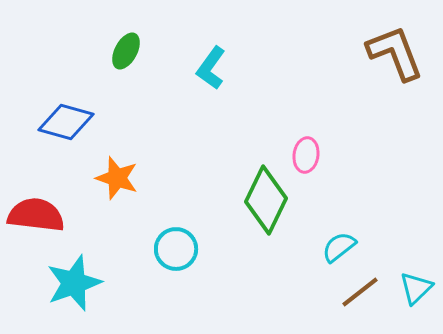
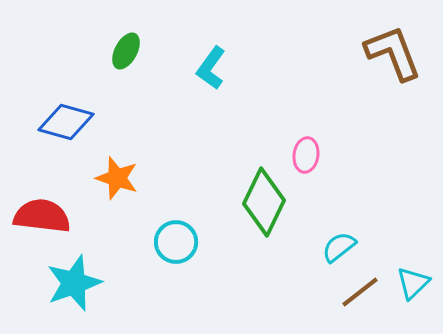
brown L-shape: moved 2 px left
green diamond: moved 2 px left, 2 px down
red semicircle: moved 6 px right, 1 px down
cyan circle: moved 7 px up
cyan triangle: moved 3 px left, 5 px up
